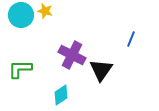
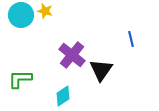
blue line: rotated 35 degrees counterclockwise
purple cross: rotated 12 degrees clockwise
green L-shape: moved 10 px down
cyan diamond: moved 2 px right, 1 px down
